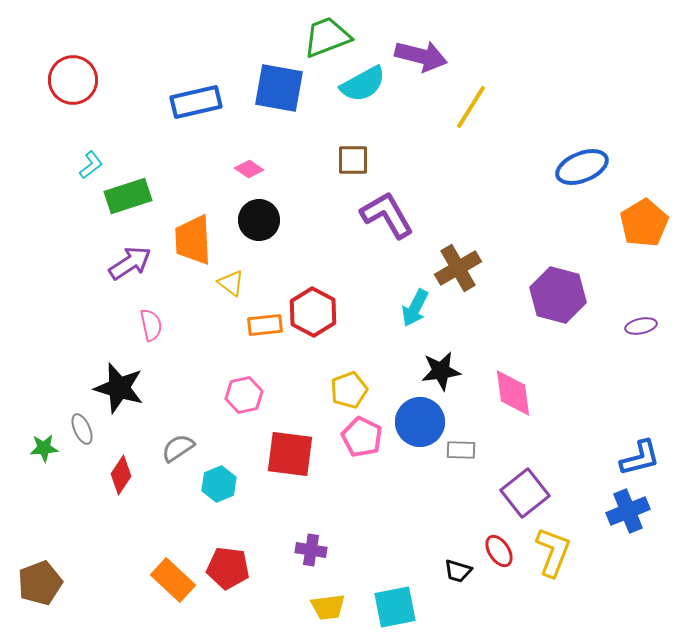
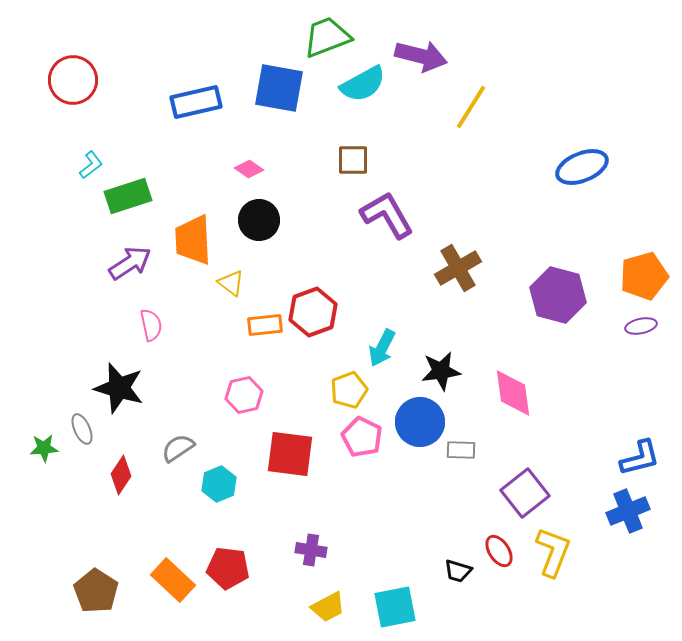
orange pentagon at (644, 223): moved 53 px down; rotated 15 degrees clockwise
cyan arrow at (415, 308): moved 33 px left, 40 px down
red hexagon at (313, 312): rotated 12 degrees clockwise
brown pentagon at (40, 583): moved 56 px right, 8 px down; rotated 18 degrees counterclockwise
yellow trapezoid at (328, 607): rotated 21 degrees counterclockwise
